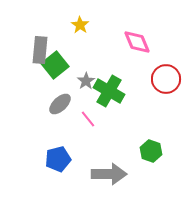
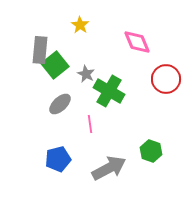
gray star: moved 7 px up; rotated 12 degrees counterclockwise
pink line: moved 2 px right, 5 px down; rotated 30 degrees clockwise
gray arrow: moved 6 px up; rotated 28 degrees counterclockwise
